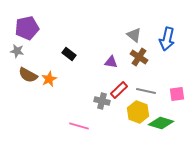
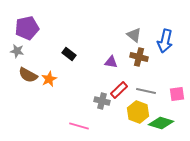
blue arrow: moved 2 px left, 2 px down
brown cross: rotated 18 degrees counterclockwise
